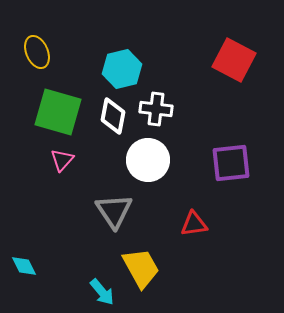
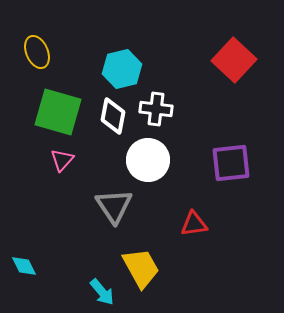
red square: rotated 15 degrees clockwise
gray triangle: moved 5 px up
